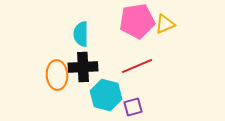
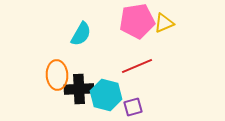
yellow triangle: moved 1 px left, 1 px up
cyan semicircle: rotated 150 degrees counterclockwise
black cross: moved 4 px left, 22 px down
